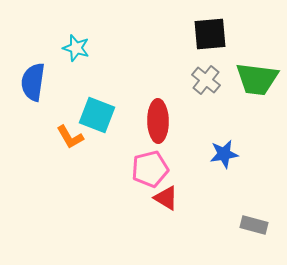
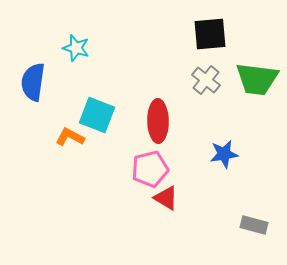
orange L-shape: rotated 148 degrees clockwise
